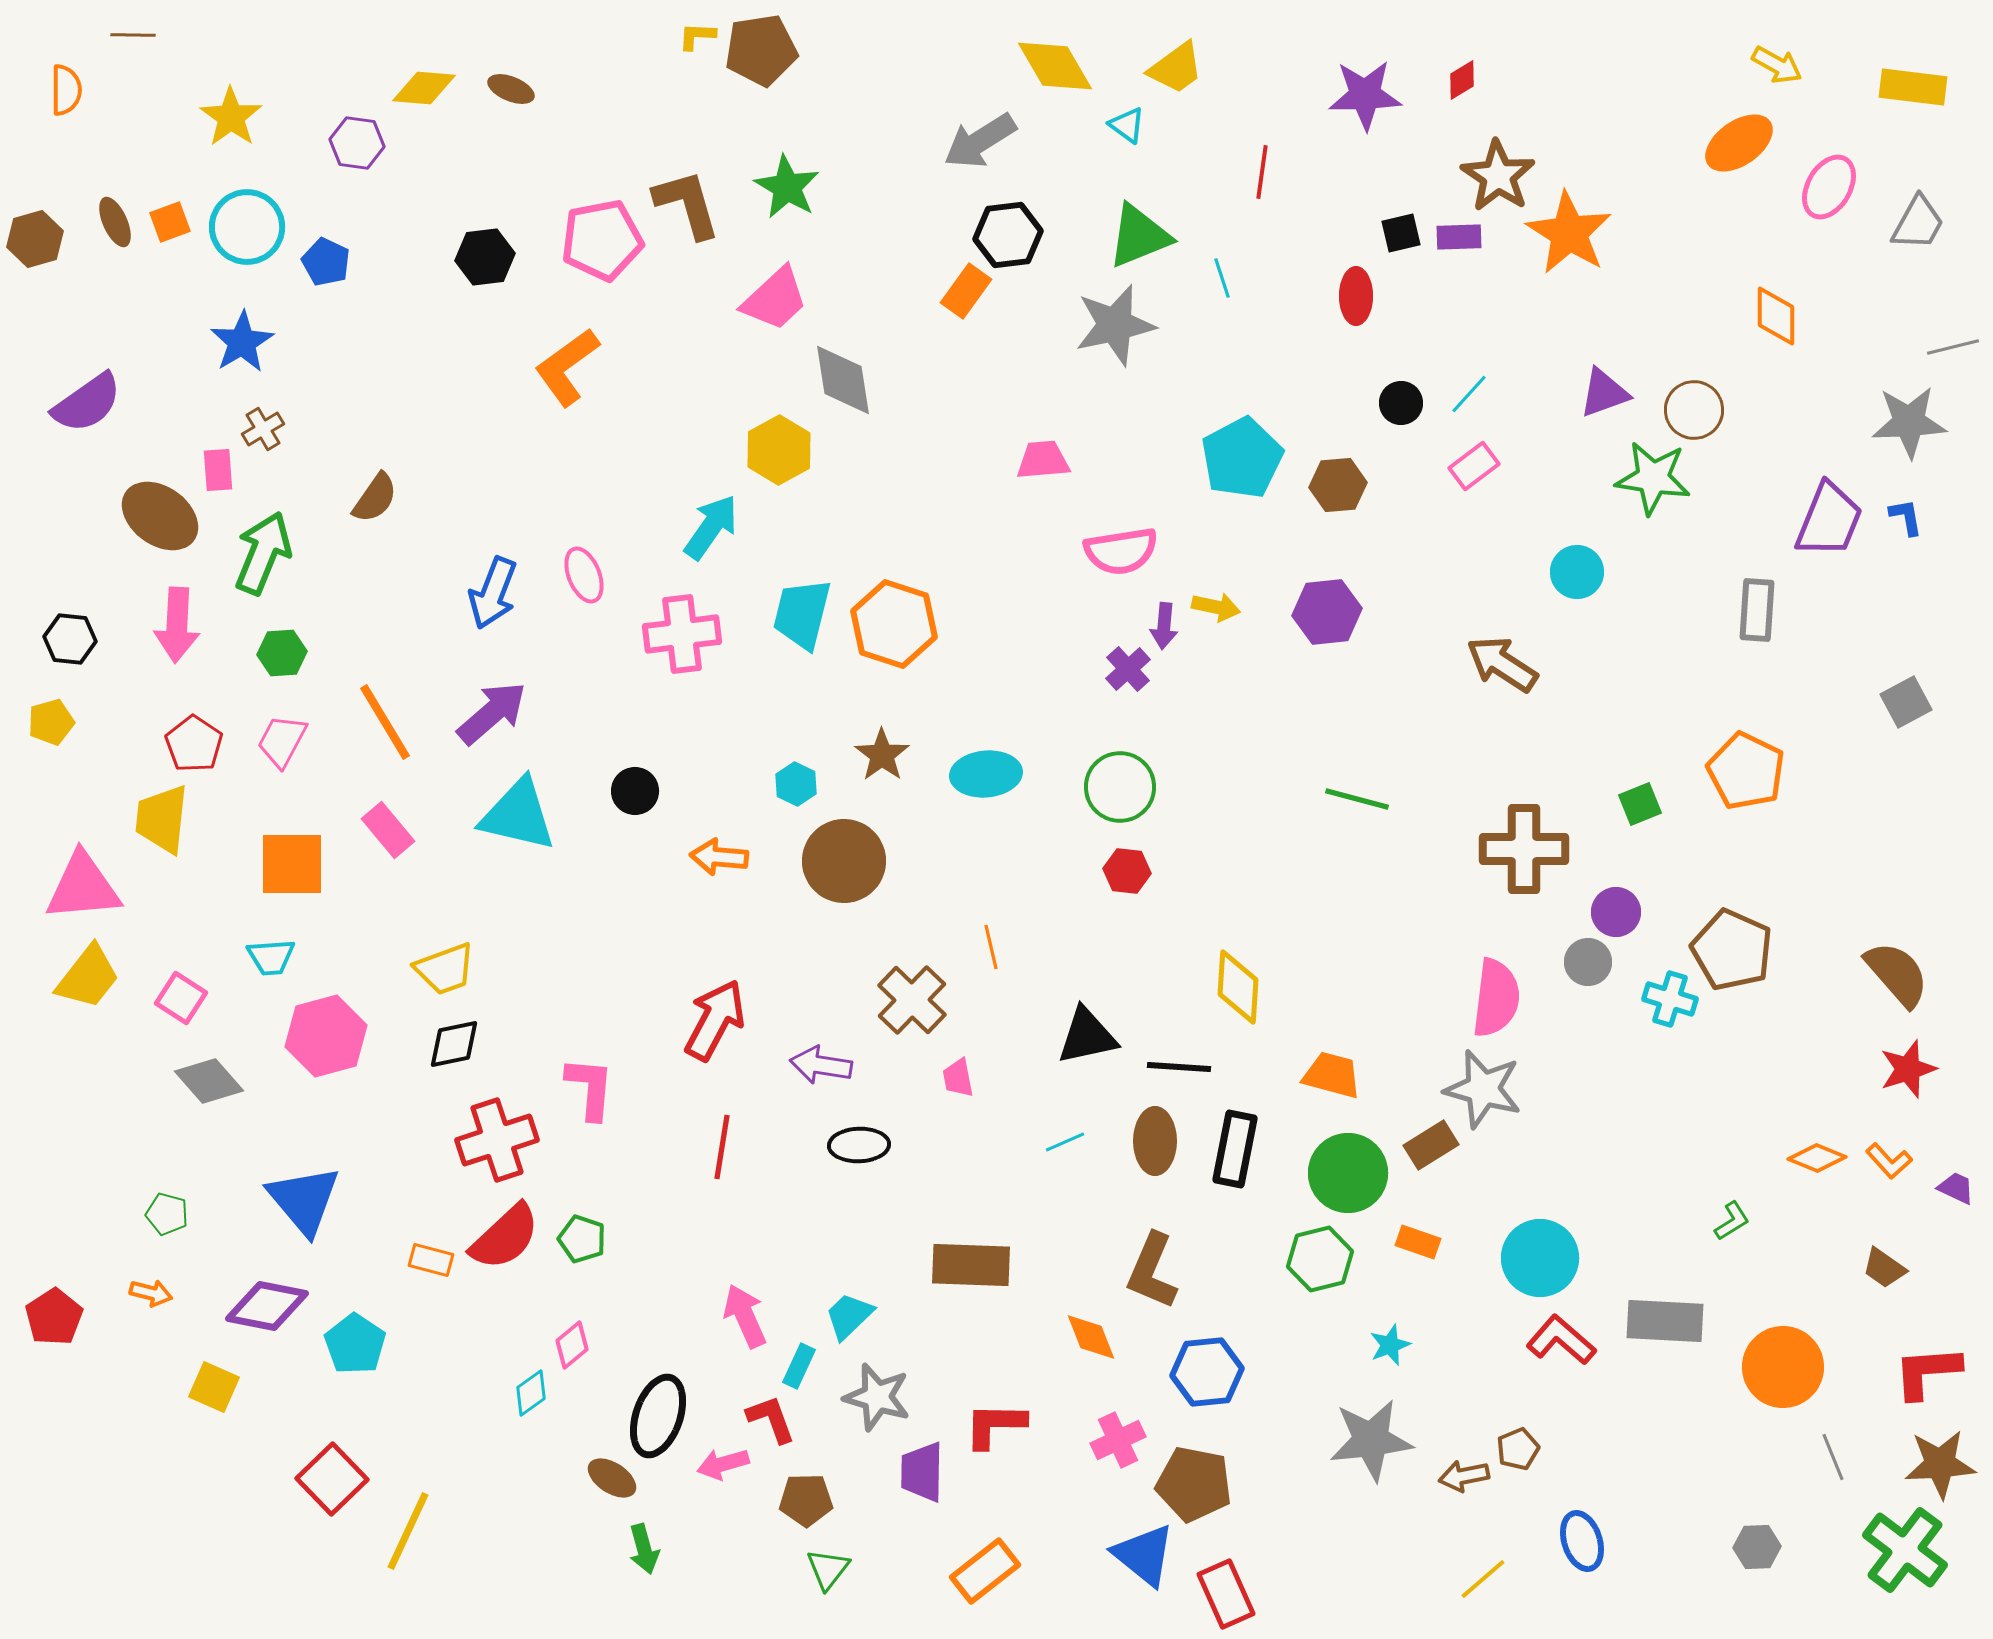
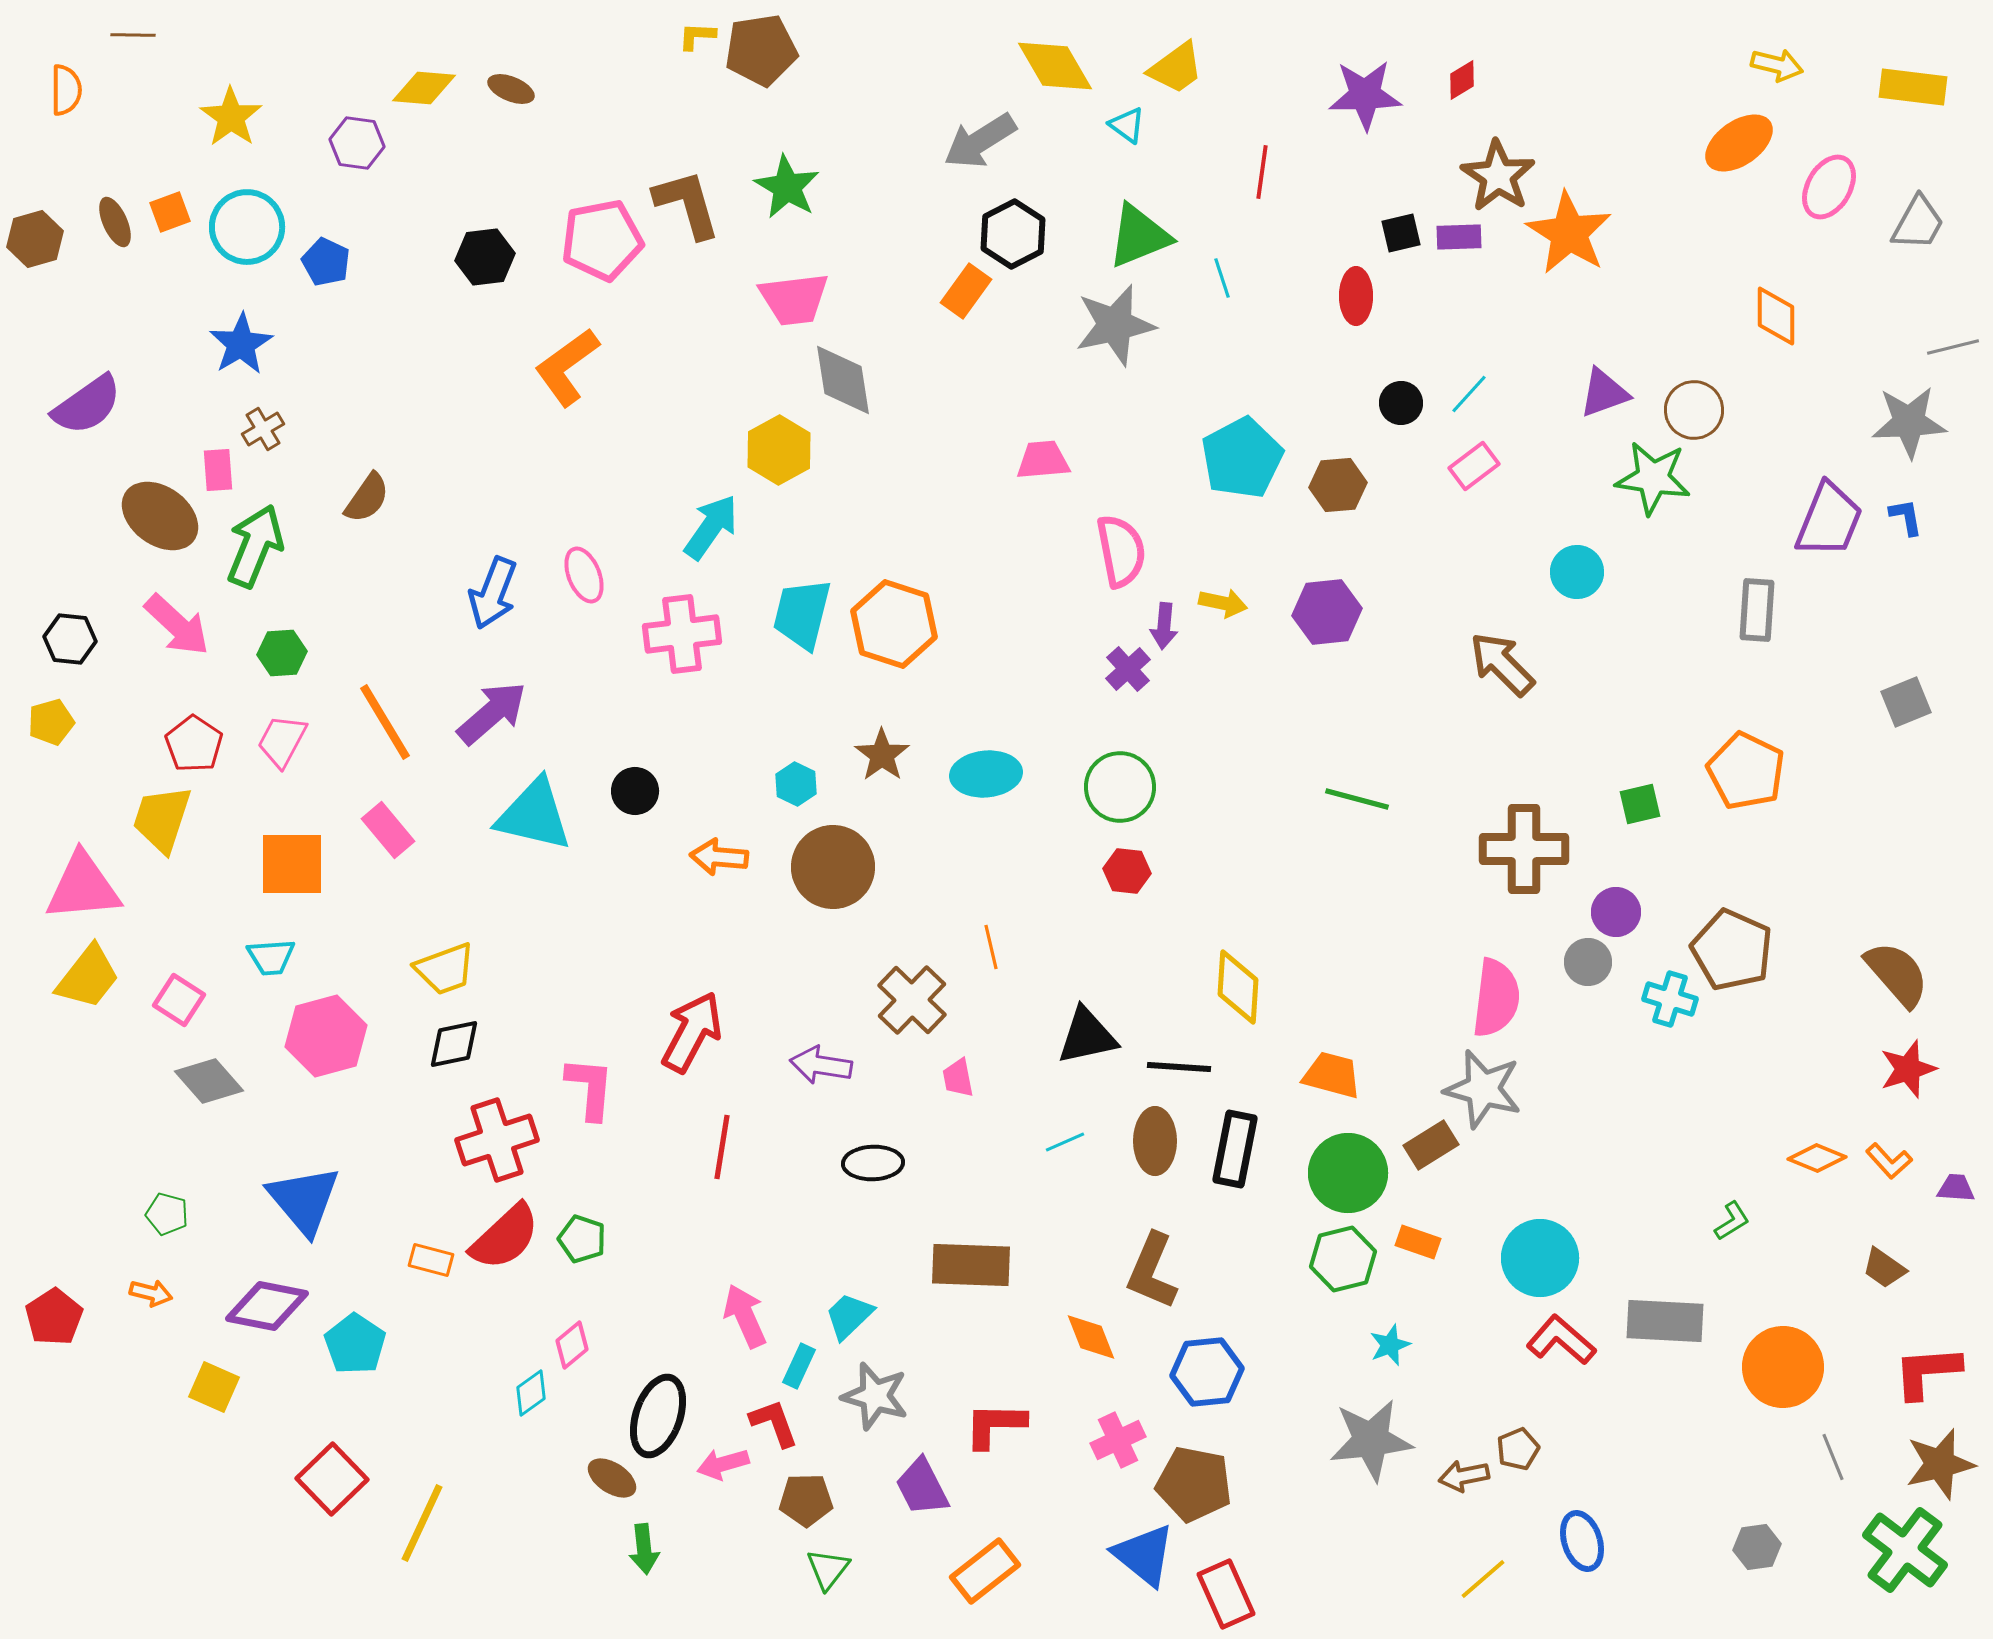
yellow arrow at (1777, 65): rotated 15 degrees counterclockwise
orange square at (170, 222): moved 10 px up
black hexagon at (1008, 235): moved 5 px right, 1 px up; rotated 20 degrees counterclockwise
pink trapezoid at (775, 299): moved 19 px right; rotated 36 degrees clockwise
blue star at (242, 342): moved 1 px left, 2 px down
purple semicircle at (87, 403): moved 2 px down
brown semicircle at (375, 498): moved 8 px left
pink semicircle at (1121, 551): rotated 92 degrees counterclockwise
green arrow at (263, 553): moved 8 px left, 7 px up
yellow arrow at (1216, 607): moved 7 px right, 4 px up
pink arrow at (177, 625): rotated 50 degrees counterclockwise
brown arrow at (1502, 664): rotated 12 degrees clockwise
gray square at (1906, 702): rotated 6 degrees clockwise
green square at (1640, 804): rotated 9 degrees clockwise
cyan triangle at (518, 815): moved 16 px right
yellow trapezoid at (162, 819): rotated 12 degrees clockwise
brown circle at (844, 861): moved 11 px left, 6 px down
pink square at (181, 998): moved 2 px left, 2 px down
red arrow at (715, 1020): moved 23 px left, 12 px down
black ellipse at (859, 1145): moved 14 px right, 18 px down
purple trapezoid at (1956, 1188): rotated 21 degrees counterclockwise
green hexagon at (1320, 1259): moved 23 px right
gray star at (877, 1397): moved 2 px left, 1 px up
red L-shape at (771, 1419): moved 3 px right, 4 px down
brown star at (1940, 1464): rotated 10 degrees counterclockwise
purple trapezoid at (922, 1472): moved 15 px down; rotated 28 degrees counterclockwise
yellow line at (408, 1531): moved 14 px right, 8 px up
gray hexagon at (1757, 1547): rotated 6 degrees counterclockwise
green arrow at (644, 1549): rotated 9 degrees clockwise
